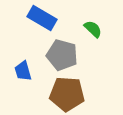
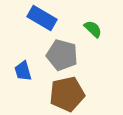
brown pentagon: rotated 16 degrees counterclockwise
